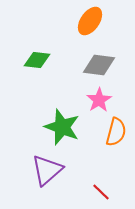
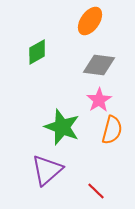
green diamond: moved 8 px up; rotated 36 degrees counterclockwise
orange semicircle: moved 4 px left, 2 px up
red line: moved 5 px left, 1 px up
